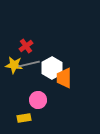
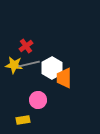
yellow rectangle: moved 1 px left, 2 px down
